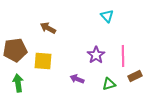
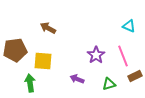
cyan triangle: moved 22 px right, 10 px down; rotated 24 degrees counterclockwise
pink line: rotated 20 degrees counterclockwise
green arrow: moved 12 px right
